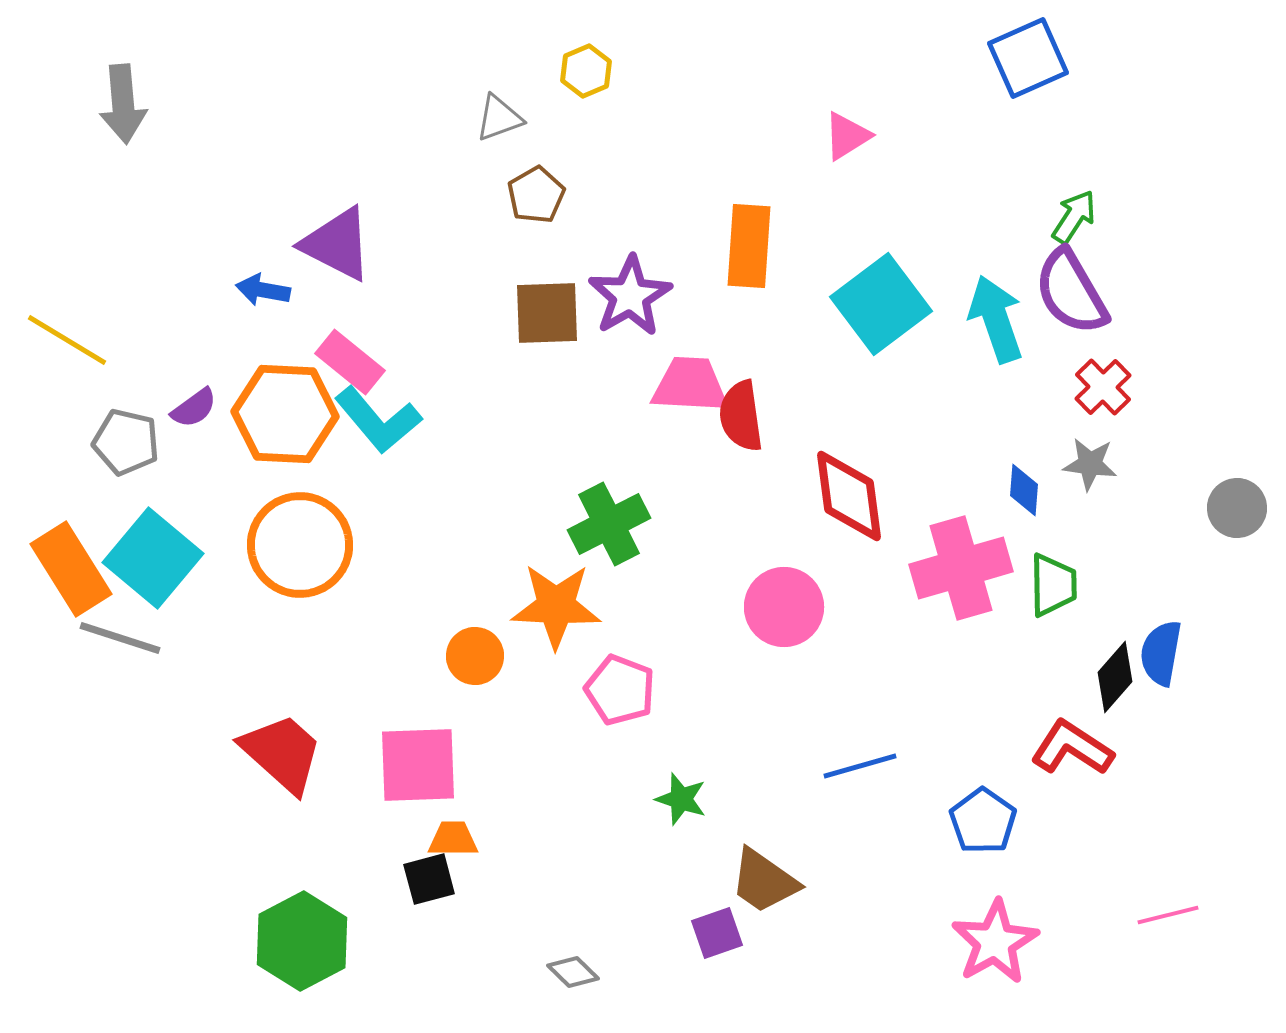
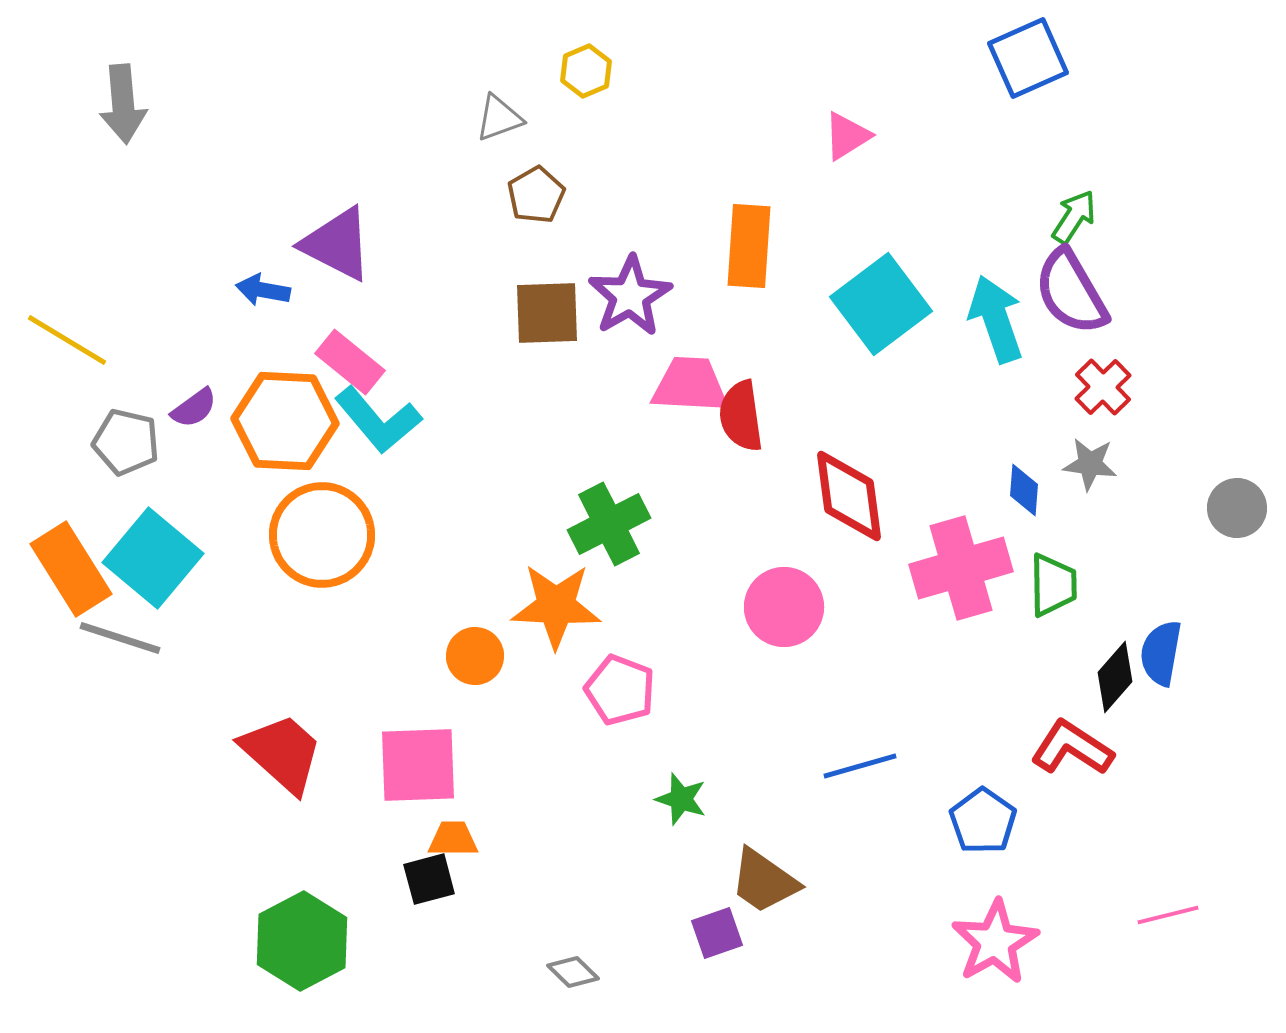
orange hexagon at (285, 414): moved 7 px down
orange circle at (300, 545): moved 22 px right, 10 px up
